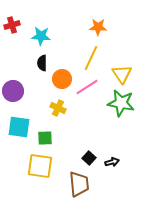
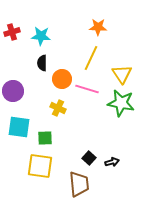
red cross: moved 7 px down
pink line: moved 2 px down; rotated 50 degrees clockwise
